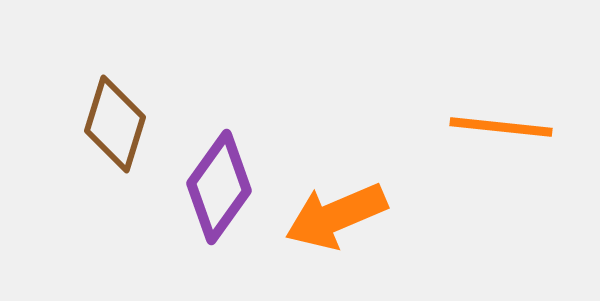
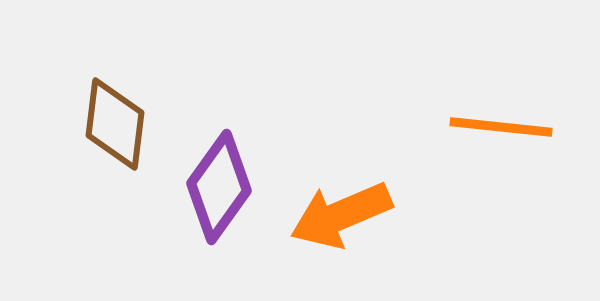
brown diamond: rotated 10 degrees counterclockwise
orange arrow: moved 5 px right, 1 px up
